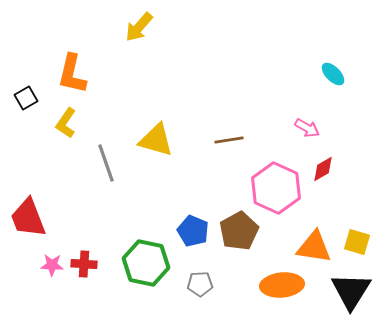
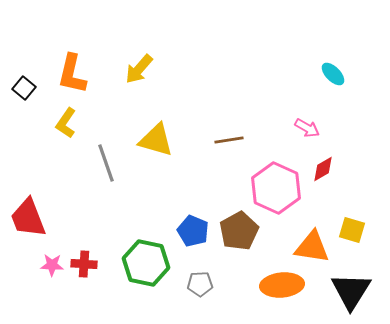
yellow arrow: moved 42 px down
black square: moved 2 px left, 10 px up; rotated 20 degrees counterclockwise
yellow square: moved 5 px left, 12 px up
orange triangle: moved 2 px left
